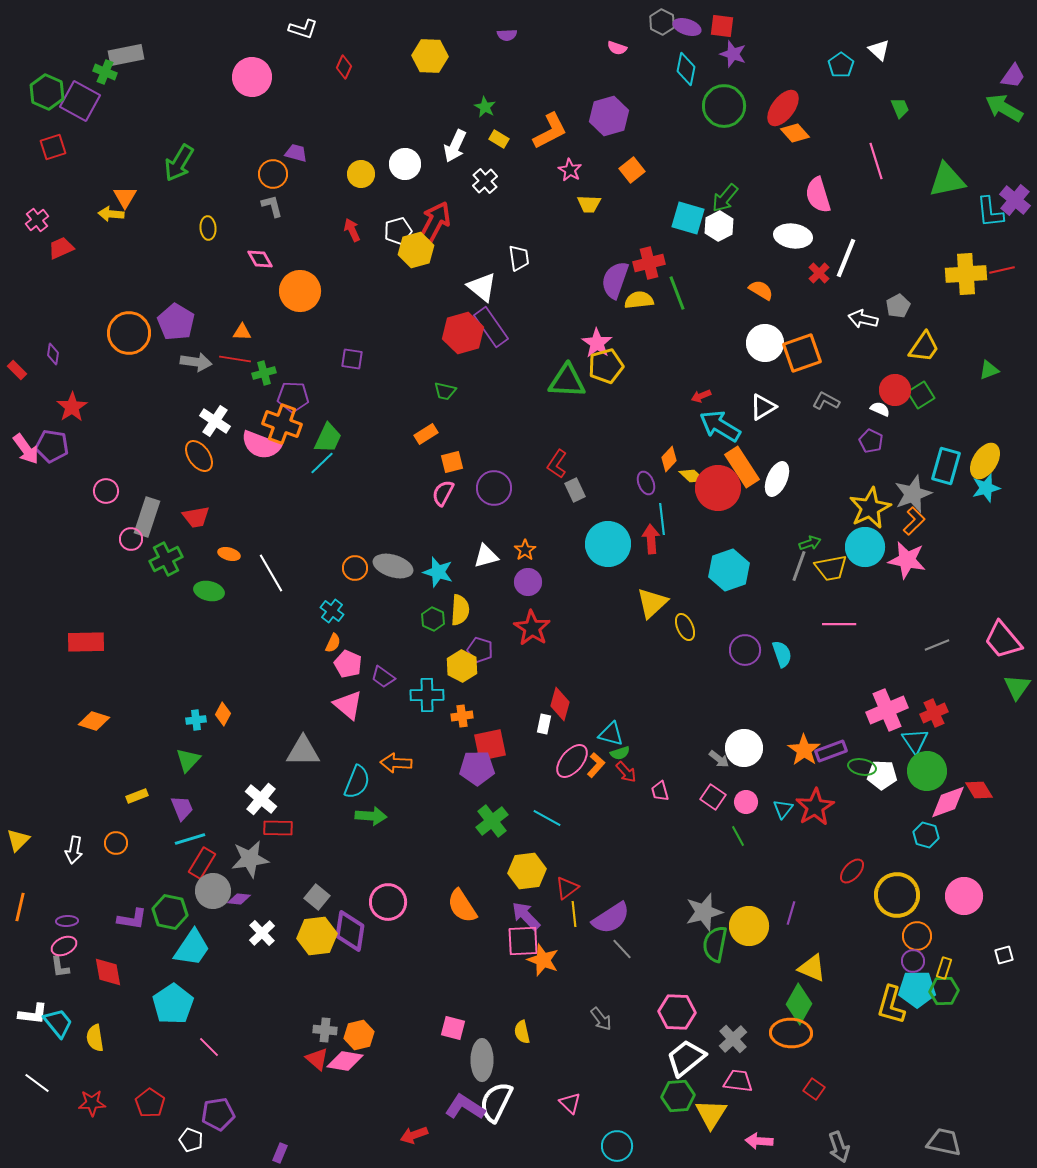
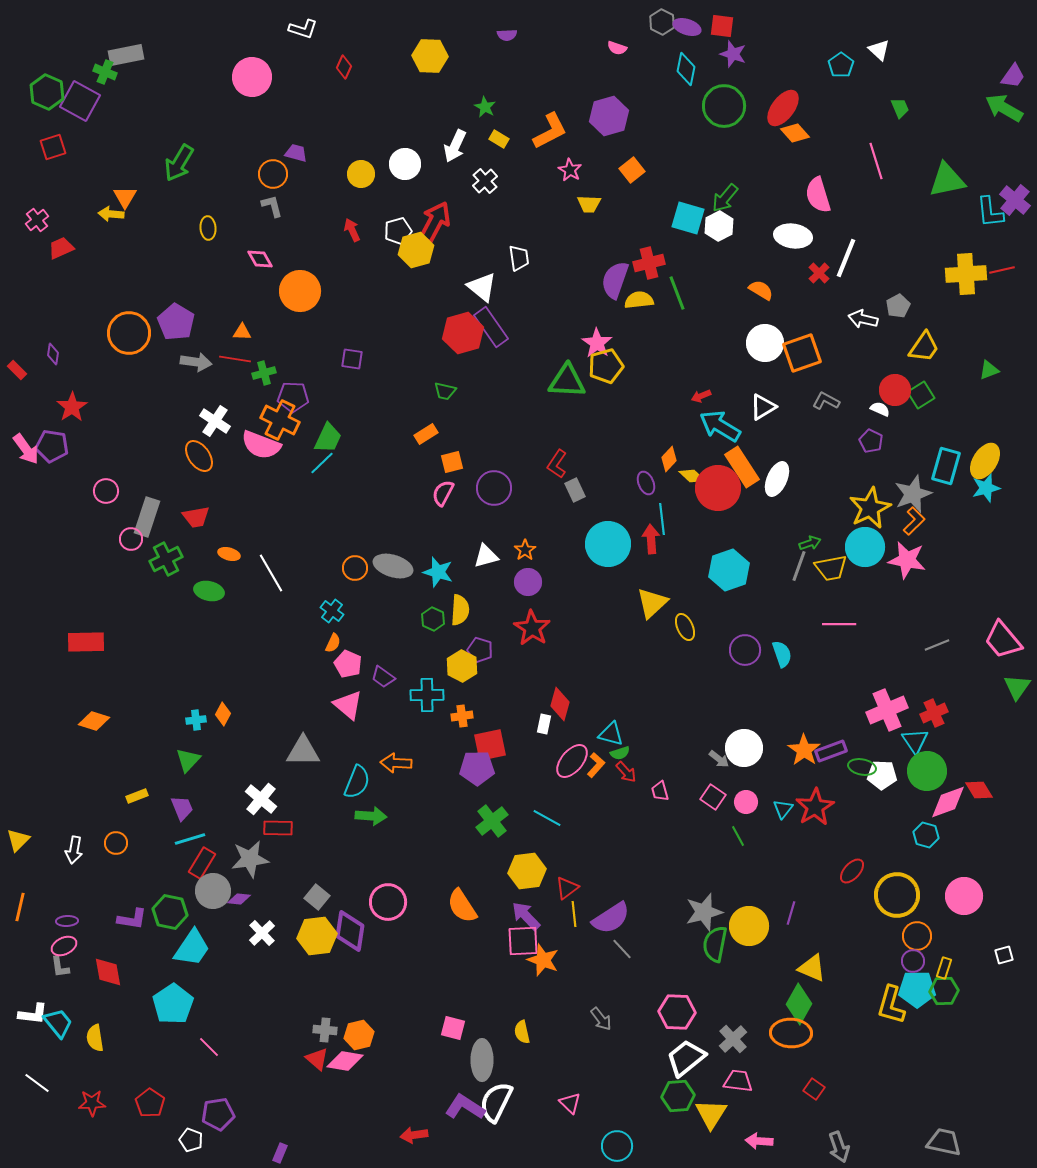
orange cross at (282, 424): moved 2 px left, 4 px up; rotated 6 degrees clockwise
red arrow at (414, 1135): rotated 12 degrees clockwise
